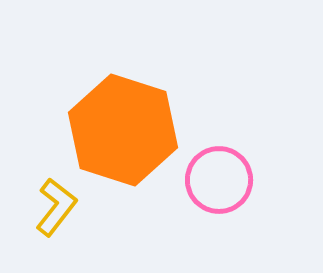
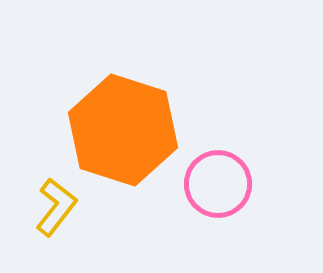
pink circle: moved 1 px left, 4 px down
